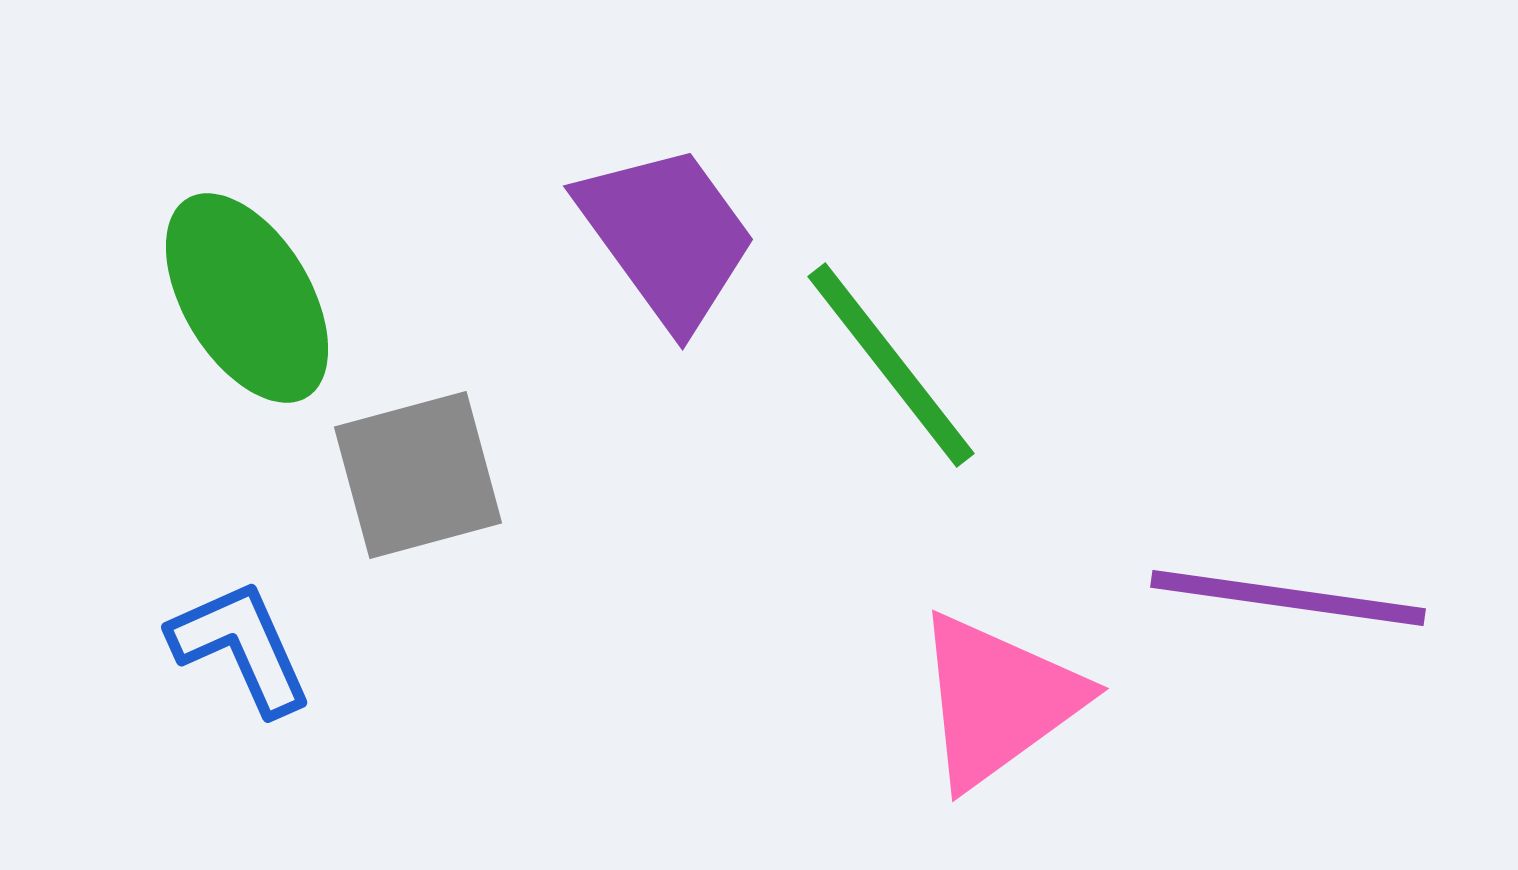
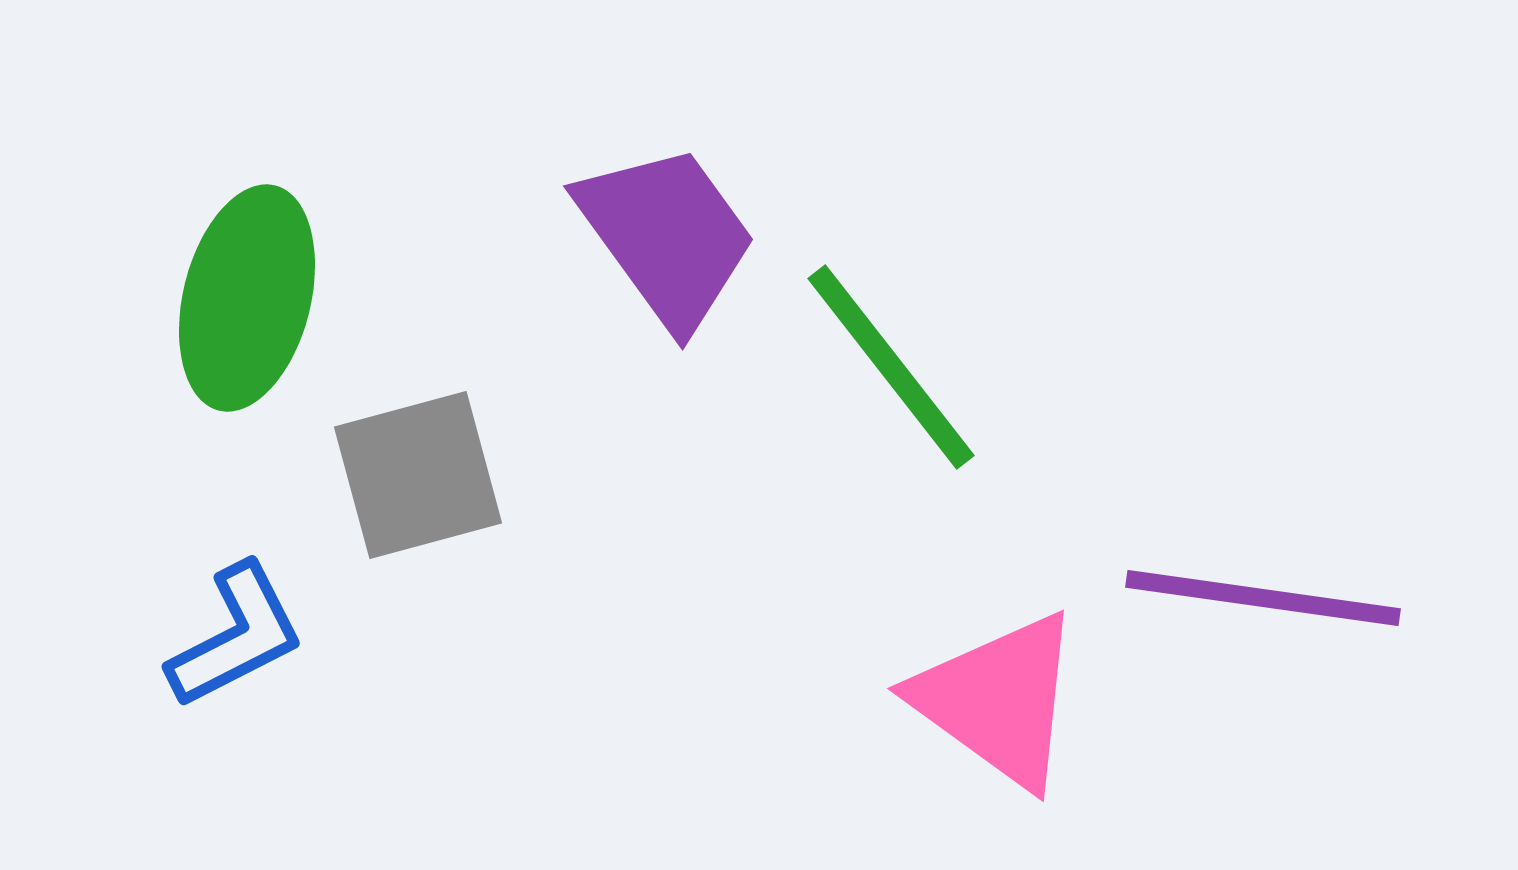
green ellipse: rotated 45 degrees clockwise
green line: moved 2 px down
purple line: moved 25 px left
blue L-shape: moved 5 px left, 11 px up; rotated 87 degrees clockwise
pink triangle: rotated 48 degrees counterclockwise
